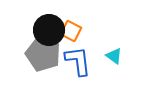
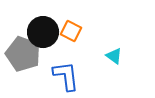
black circle: moved 6 px left, 2 px down
gray pentagon: moved 20 px left
blue L-shape: moved 12 px left, 15 px down
